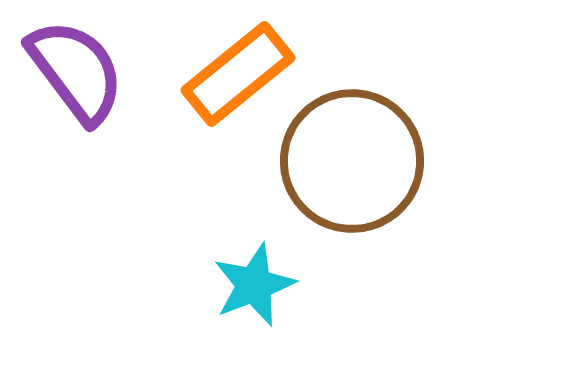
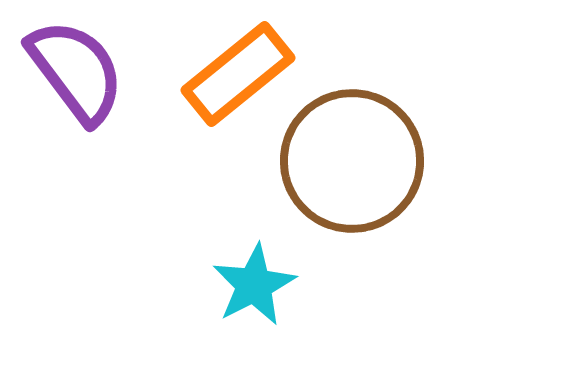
cyan star: rotated 6 degrees counterclockwise
